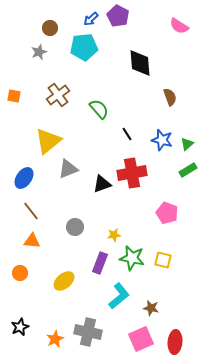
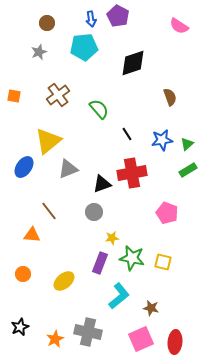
blue arrow: rotated 56 degrees counterclockwise
brown circle: moved 3 px left, 5 px up
black diamond: moved 7 px left; rotated 76 degrees clockwise
blue star: rotated 25 degrees counterclockwise
blue ellipse: moved 11 px up
brown line: moved 18 px right
gray circle: moved 19 px right, 15 px up
yellow star: moved 2 px left, 3 px down
orange triangle: moved 6 px up
yellow square: moved 2 px down
orange circle: moved 3 px right, 1 px down
